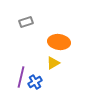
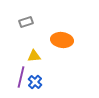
orange ellipse: moved 3 px right, 2 px up
yellow triangle: moved 19 px left, 7 px up; rotated 24 degrees clockwise
blue cross: rotated 16 degrees counterclockwise
